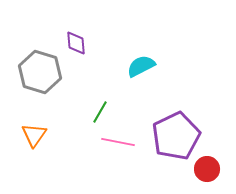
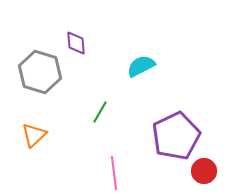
orange triangle: rotated 12 degrees clockwise
pink line: moved 4 px left, 31 px down; rotated 72 degrees clockwise
red circle: moved 3 px left, 2 px down
